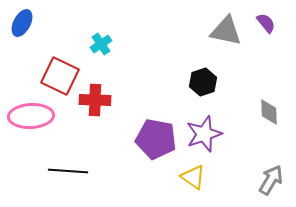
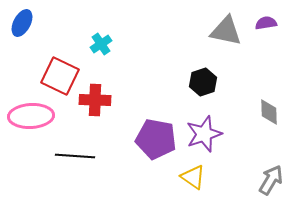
purple semicircle: rotated 60 degrees counterclockwise
black line: moved 7 px right, 15 px up
